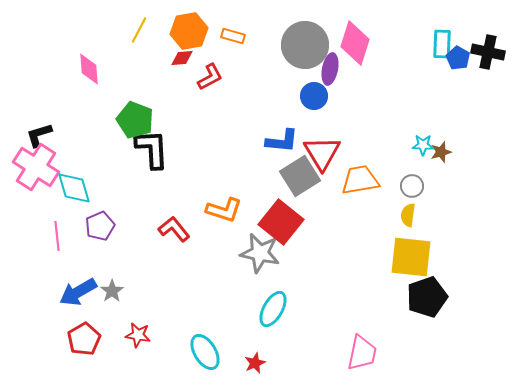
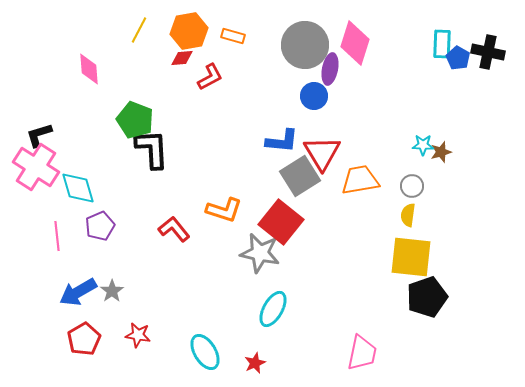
cyan diamond at (74, 188): moved 4 px right
